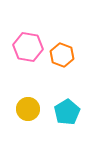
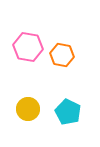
orange hexagon: rotated 10 degrees counterclockwise
cyan pentagon: moved 1 px right; rotated 15 degrees counterclockwise
